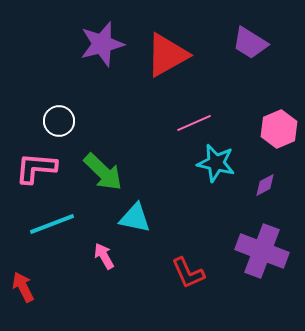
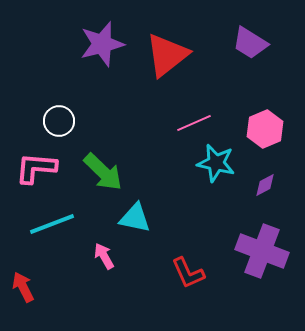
red triangle: rotated 9 degrees counterclockwise
pink hexagon: moved 14 px left
